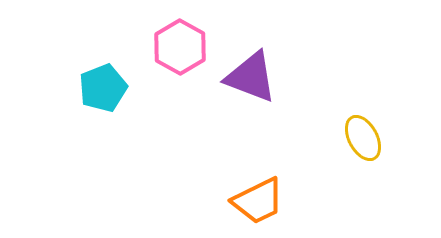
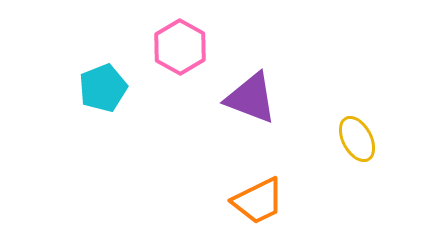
purple triangle: moved 21 px down
yellow ellipse: moved 6 px left, 1 px down
